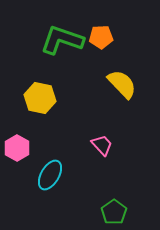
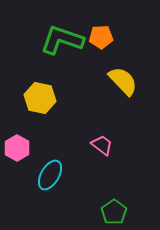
yellow semicircle: moved 1 px right, 3 px up
pink trapezoid: rotated 10 degrees counterclockwise
